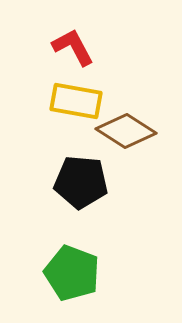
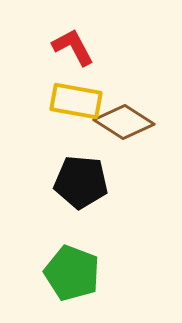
brown diamond: moved 2 px left, 9 px up
